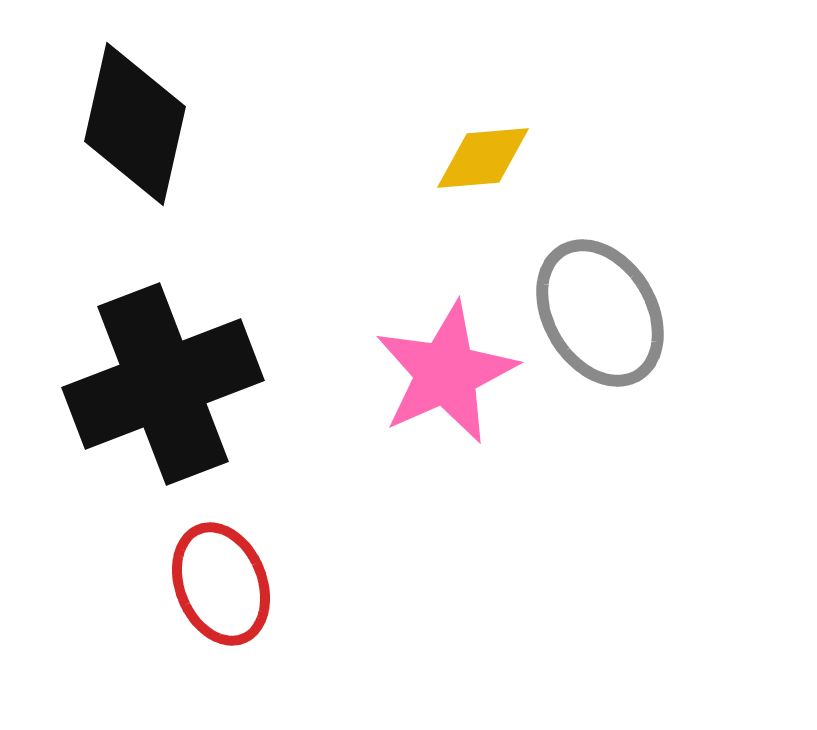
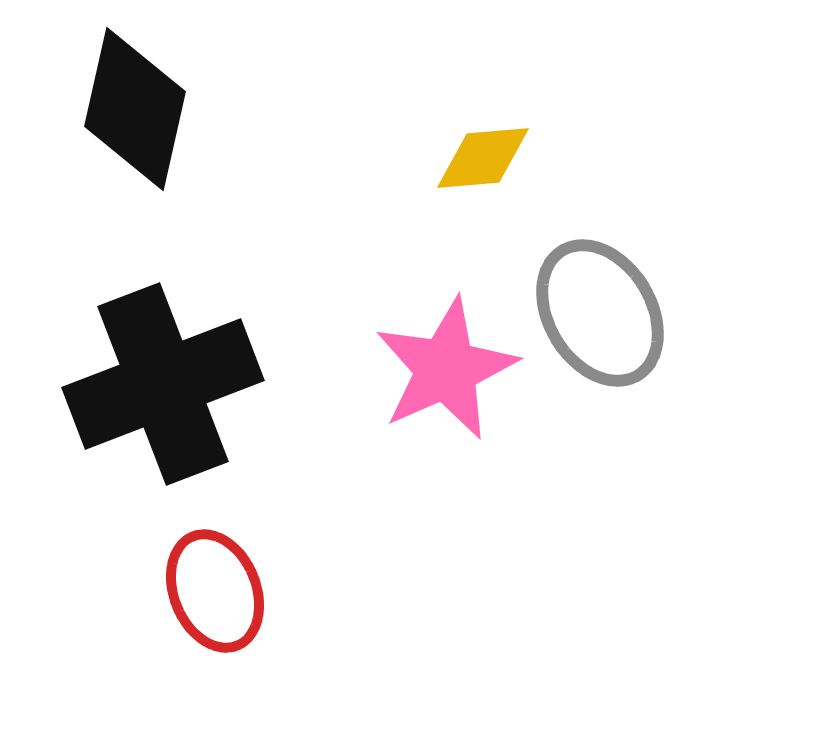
black diamond: moved 15 px up
pink star: moved 4 px up
red ellipse: moved 6 px left, 7 px down
